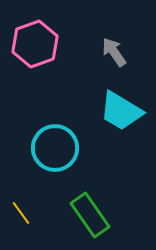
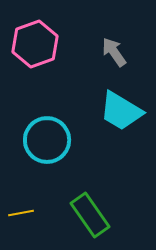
cyan circle: moved 8 px left, 8 px up
yellow line: rotated 65 degrees counterclockwise
